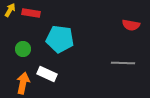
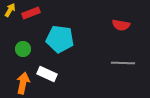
red rectangle: rotated 30 degrees counterclockwise
red semicircle: moved 10 px left
